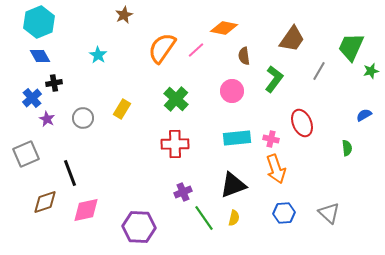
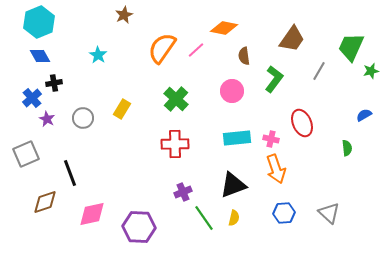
pink diamond: moved 6 px right, 4 px down
